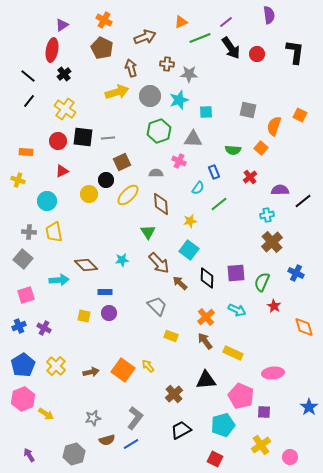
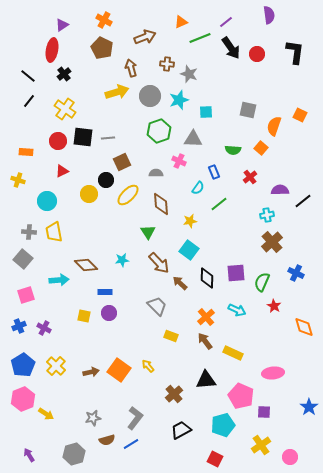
gray star at (189, 74): rotated 18 degrees clockwise
orange square at (123, 370): moved 4 px left
